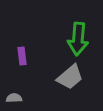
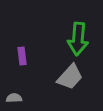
gray trapezoid: rotated 8 degrees counterclockwise
